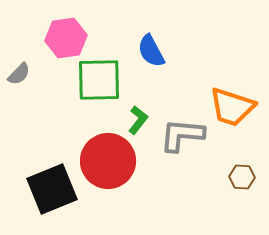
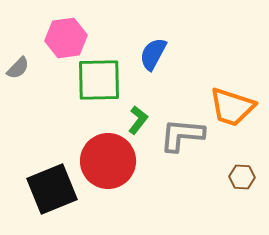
blue semicircle: moved 2 px right, 3 px down; rotated 56 degrees clockwise
gray semicircle: moved 1 px left, 6 px up
